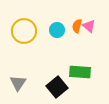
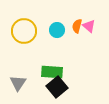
green rectangle: moved 28 px left
